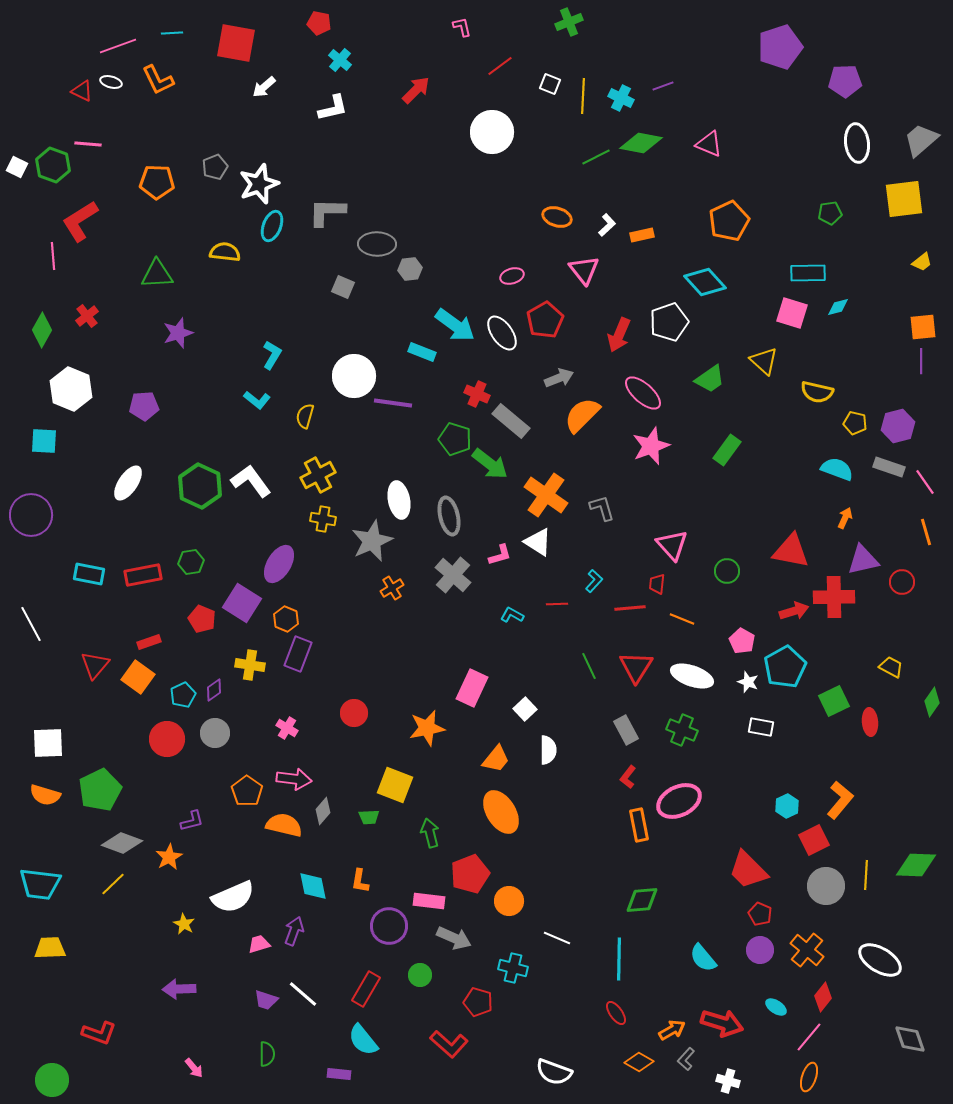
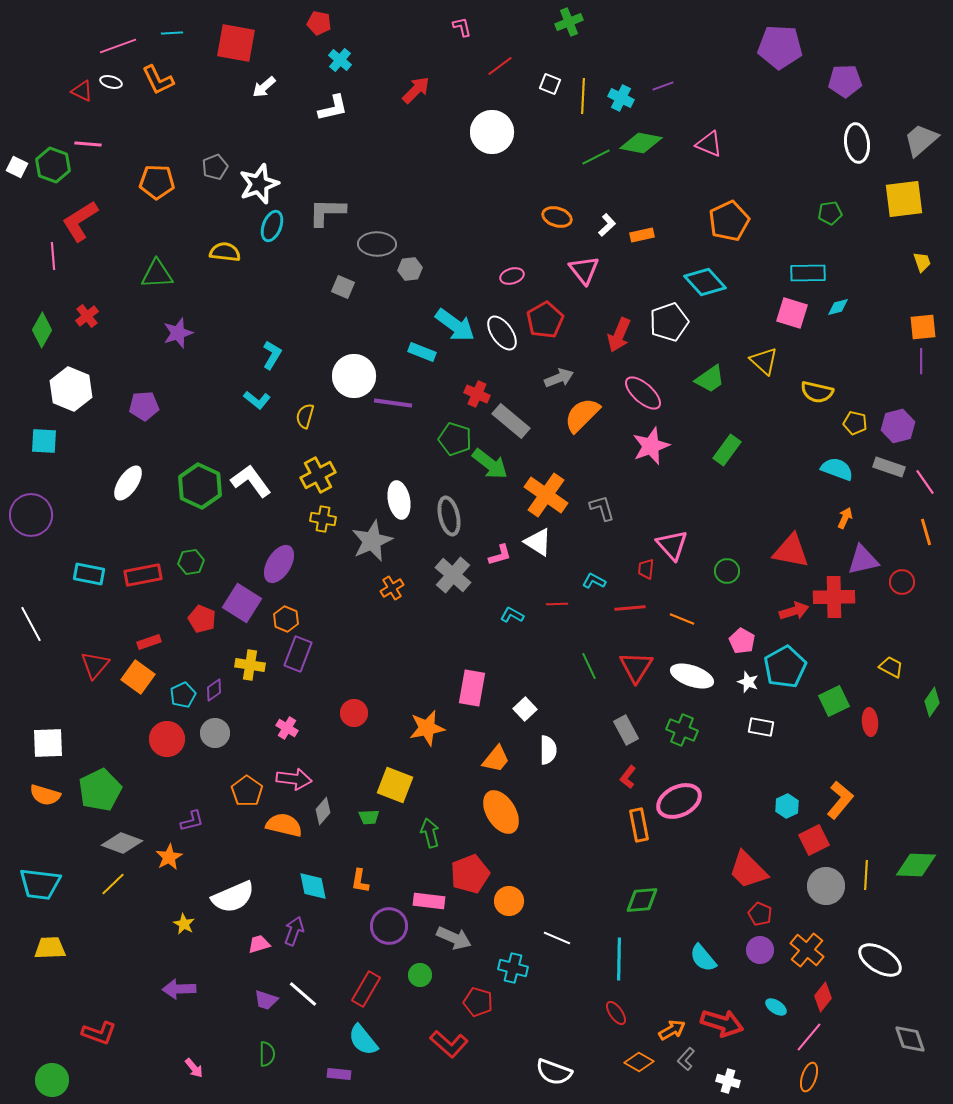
purple pentagon at (780, 47): rotated 21 degrees clockwise
yellow trapezoid at (922, 262): rotated 70 degrees counterclockwise
cyan L-shape at (594, 581): rotated 105 degrees counterclockwise
red trapezoid at (657, 584): moved 11 px left, 15 px up
pink rectangle at (472, 688): rotated 15 degrees counterclockwise
